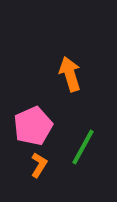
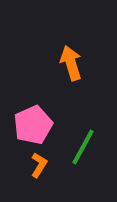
orange arrow: moved 1 px right, 11 px up
pink pentagon: moved 1 px up
